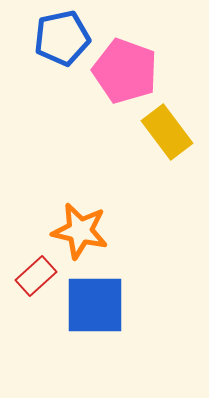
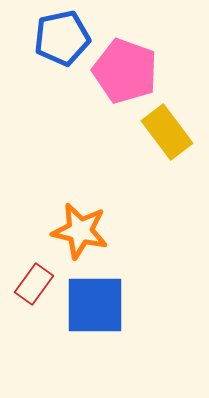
red rectangle: moved 2 px left, 8 px down; rotated 12 degrees counterclockwise
